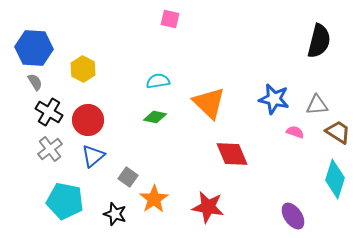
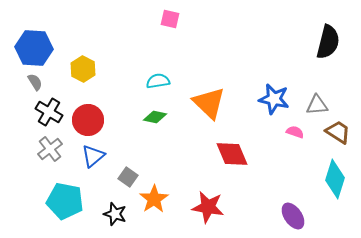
black semicircle: moved 9 px right, 1 px down
